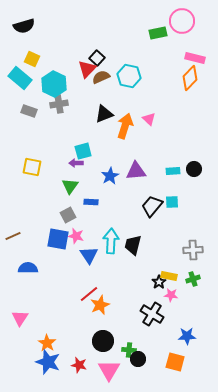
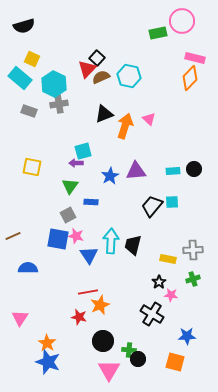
yellow rectangle at (169, 276): moved 1 px left, 17 px up
red line at (89, 294): moved 1 px left, 2 px up; rotated 30 degrees clockwise
red star at (79, 365): moved 48 px up
